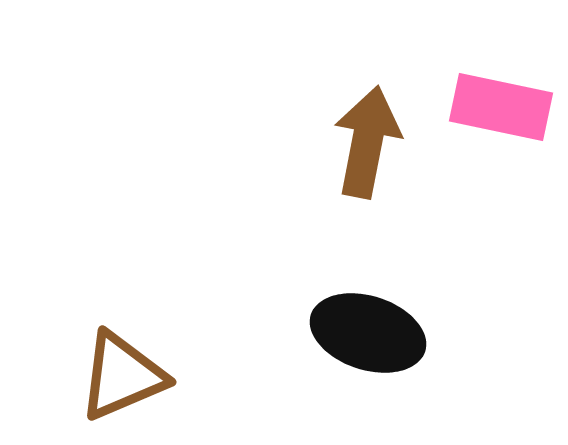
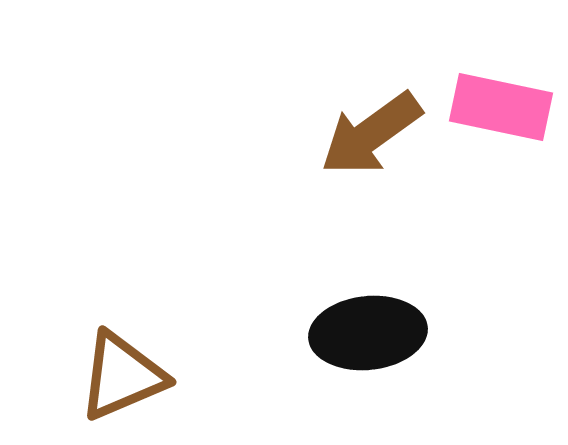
brown arrow: moved 4 px right, 8 px up; rotated 137 degrees counterclockwise
black ellipse: rotated 24 degrees counterclockwise
